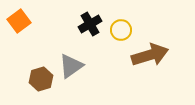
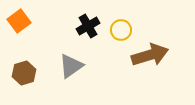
black cross: moved 2 px left, 2 px down
brown hexagon: moved 17 px left, 6 px up
